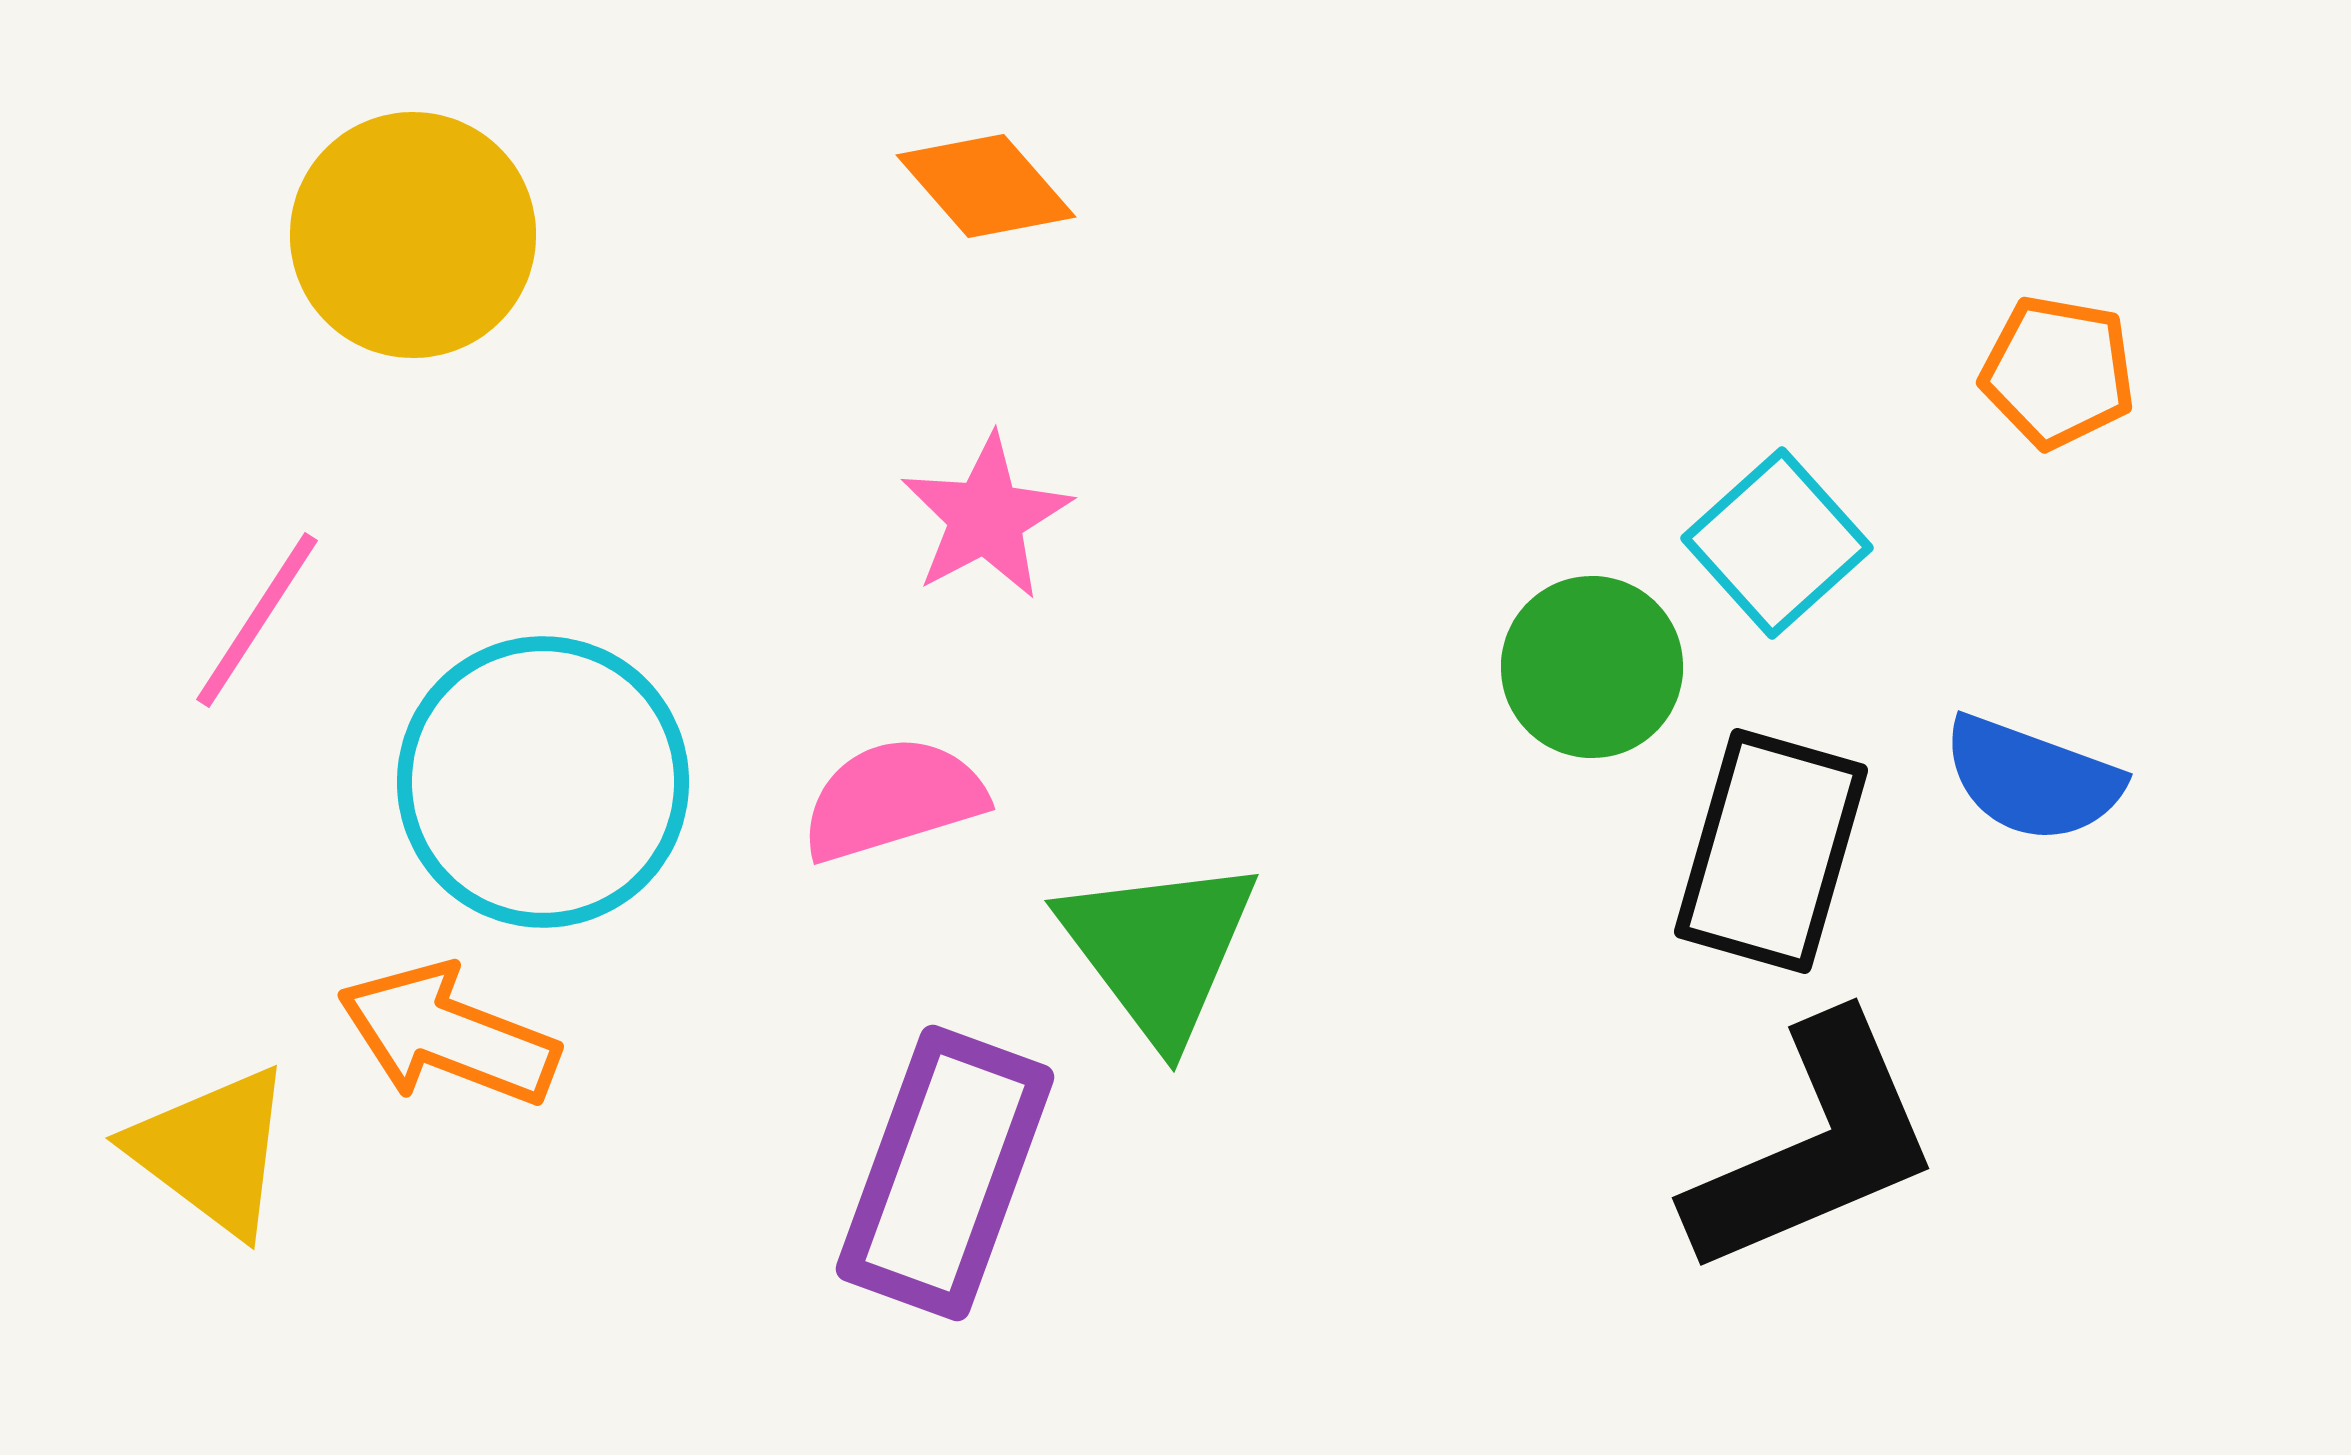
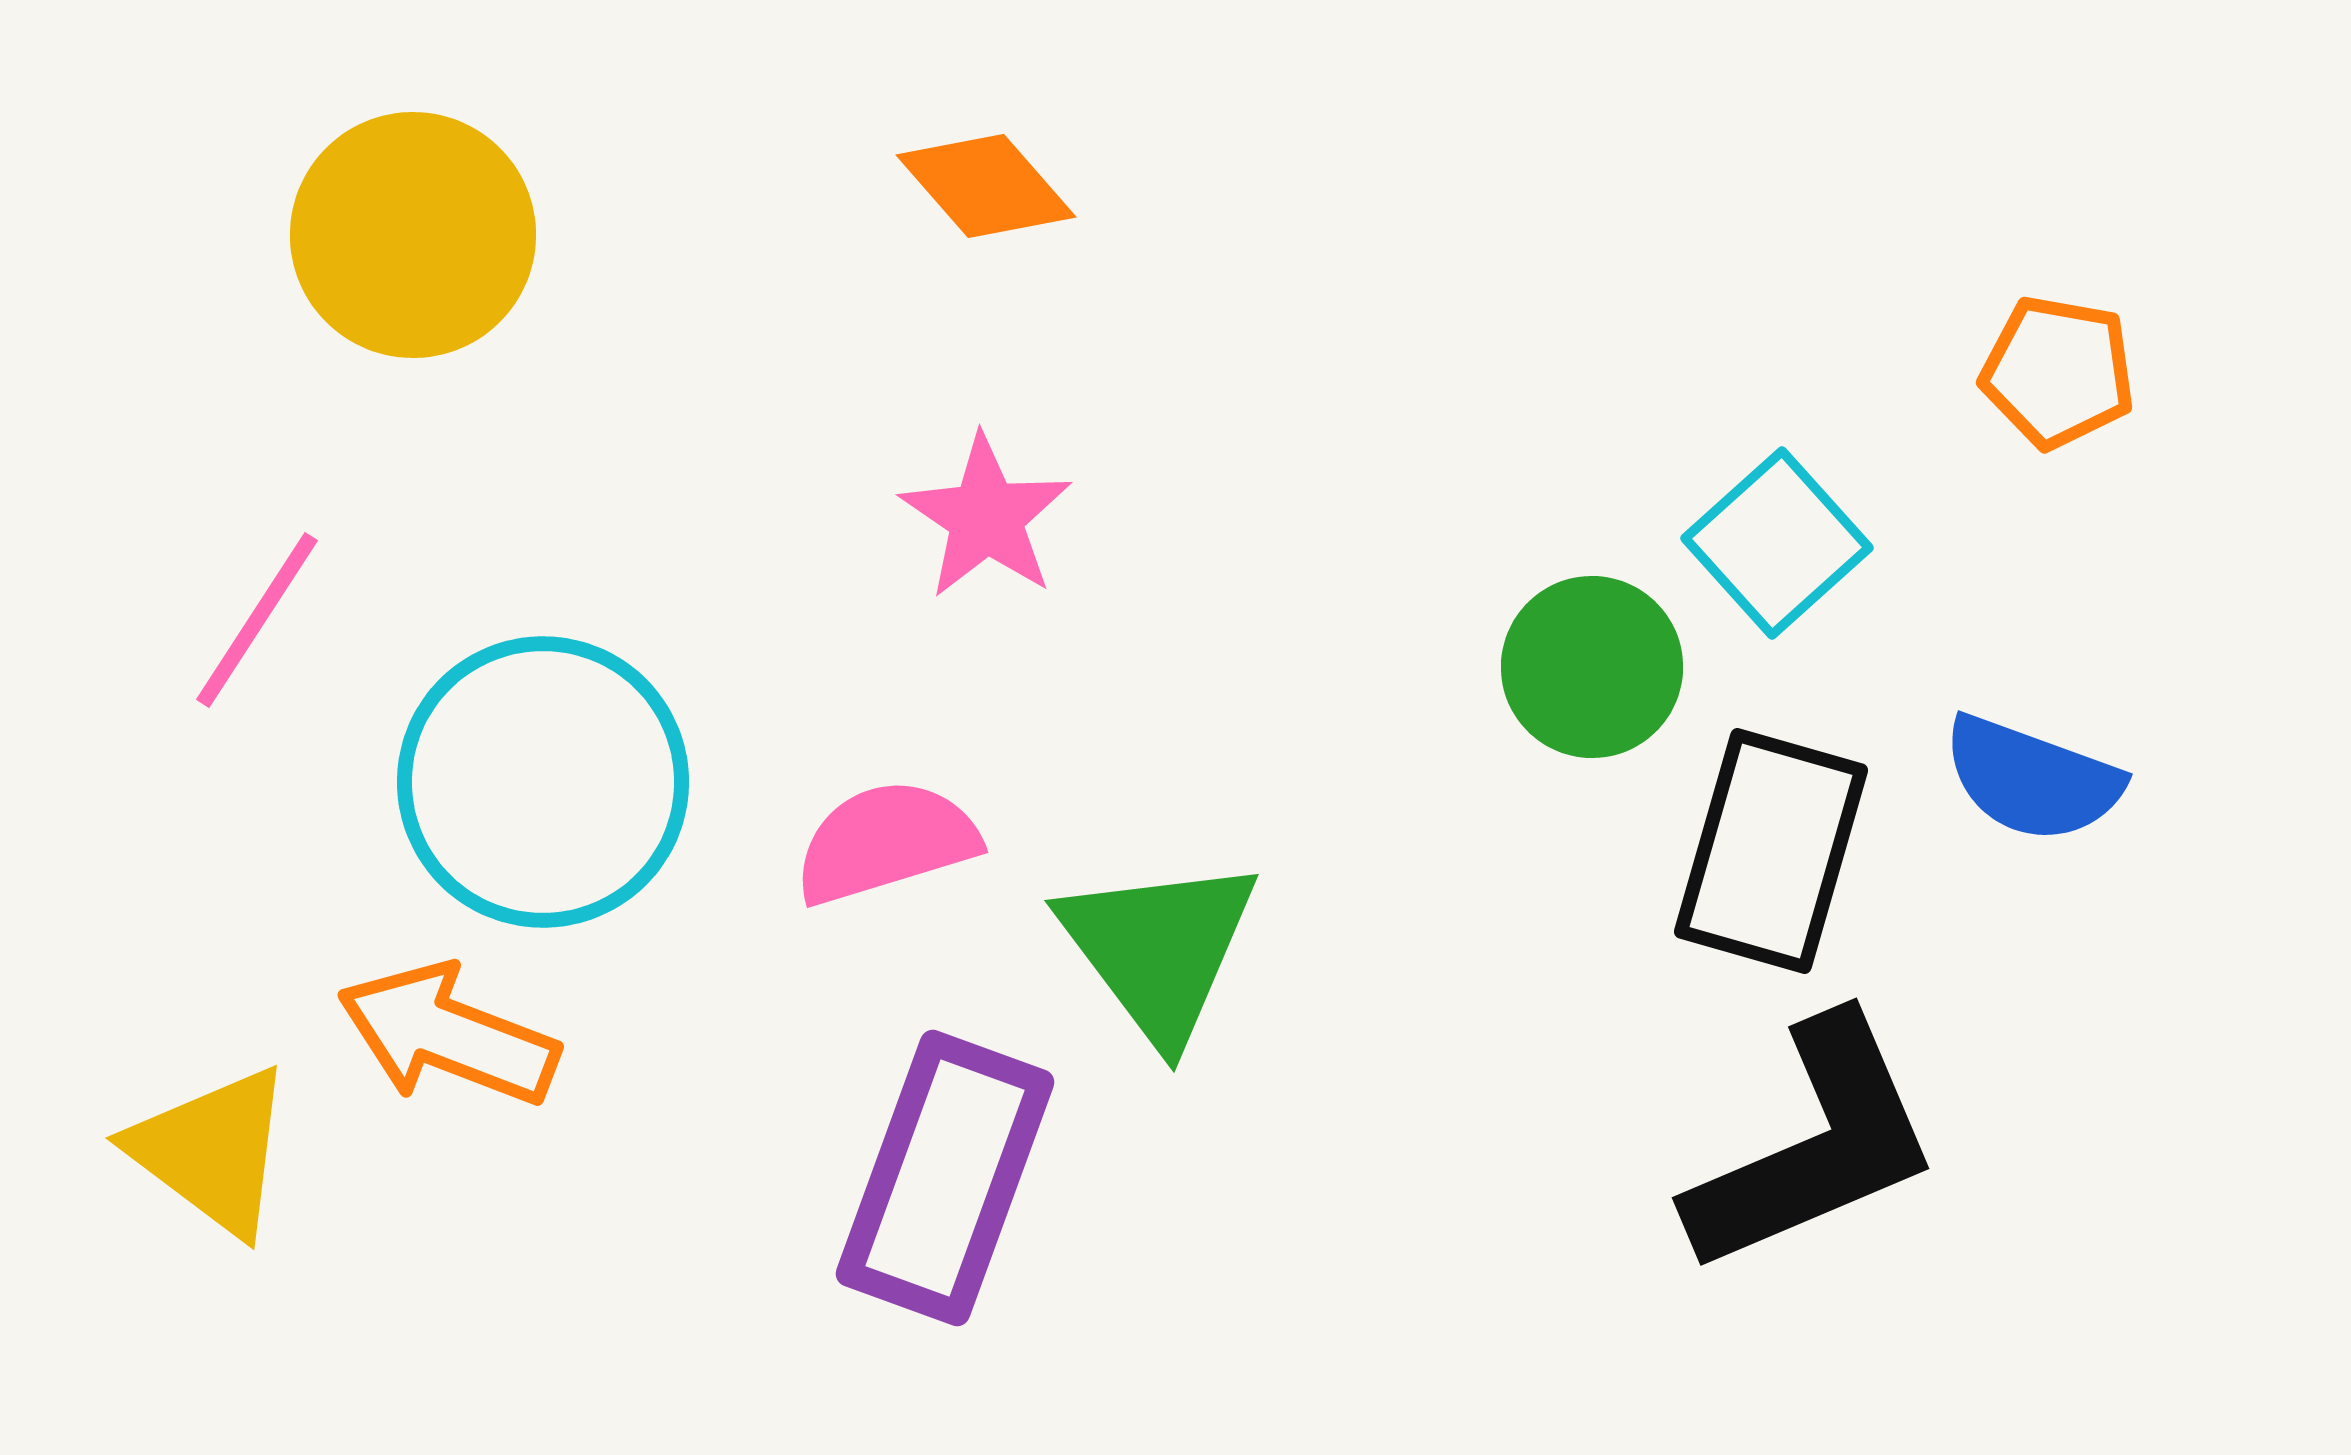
pink star: rotated 10 degrees counterclockwise
pink semicircle: moved 7 px left, 43 px down
purple rectangle: moved 5 px down
